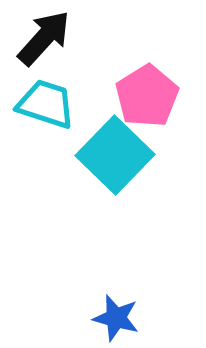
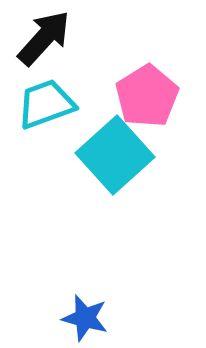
cyan trapezoid: rotated 38 degrees counterclockwise
cyan square: rotated 4 degrees clockwise
blue star: moved 31 px left
